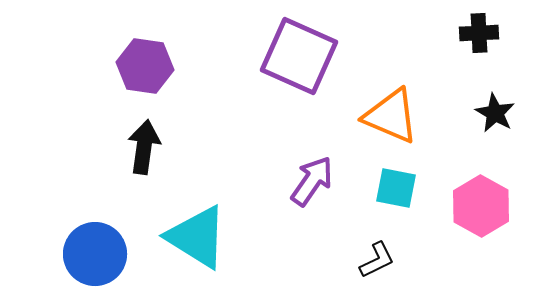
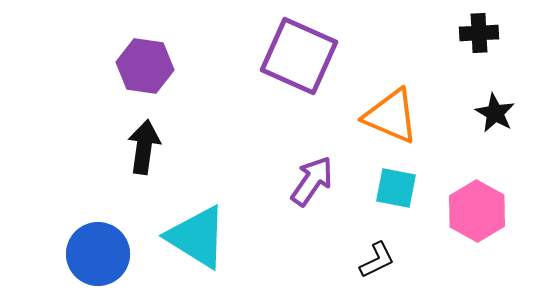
pink hexagon: moved 4 px left, 5 px down
blue circle: moved 3 px right
